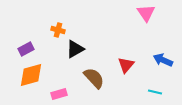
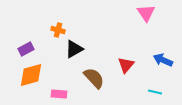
black triangle: moved 1 px left
pink rectangle: rotated 21 degrees clockwise
